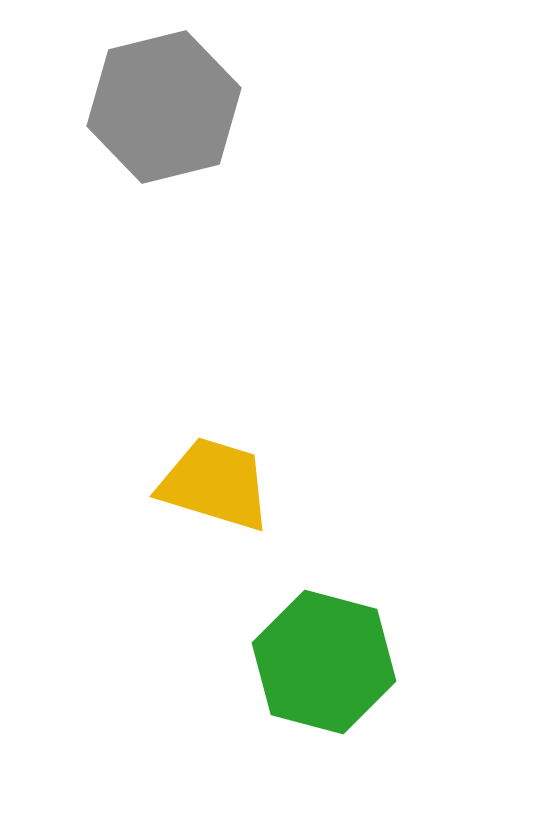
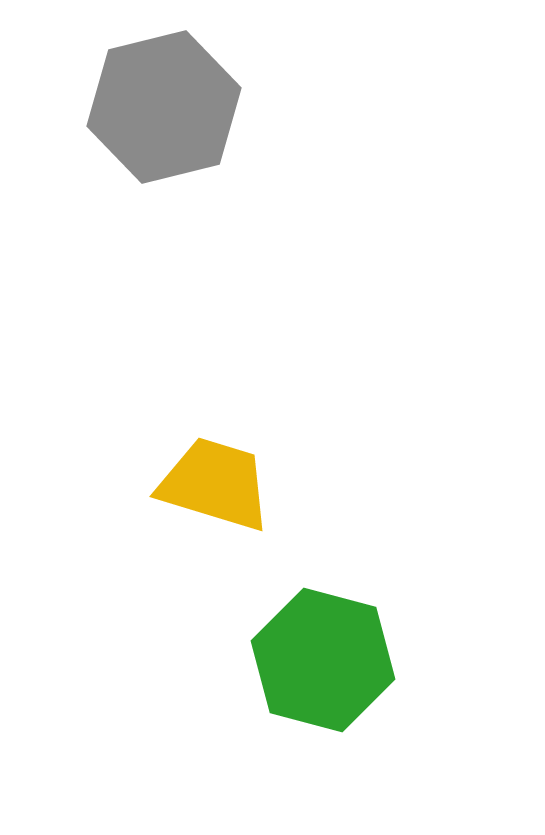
green hexagon: moved 1 px left, 2 px up
